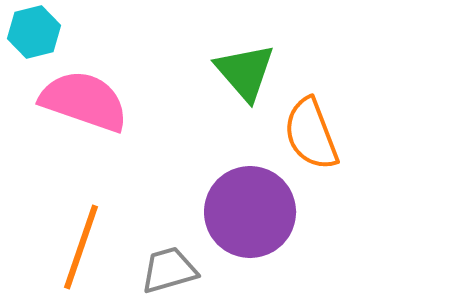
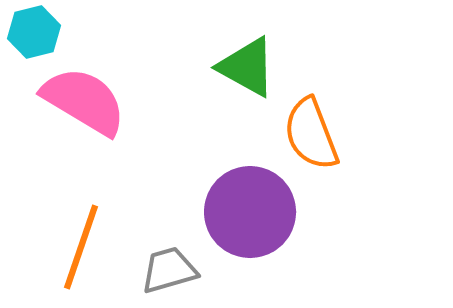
green triangle: moved 2 px right, 5 px up; rotated 20 degrees counterclockwise
pink semicircle: rotated 12 degrees clockwise
